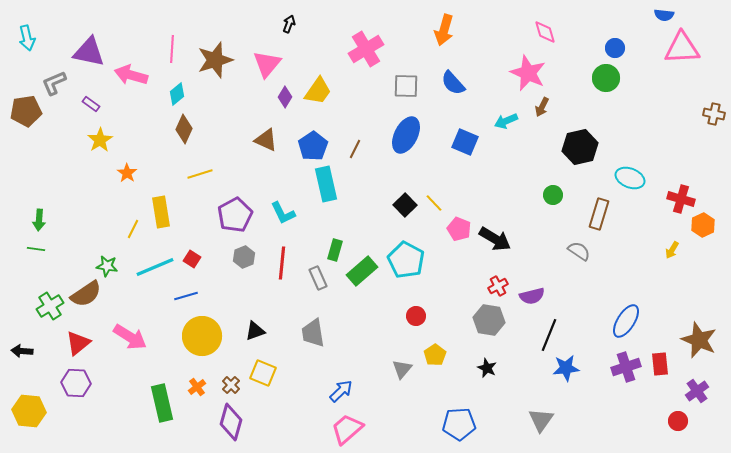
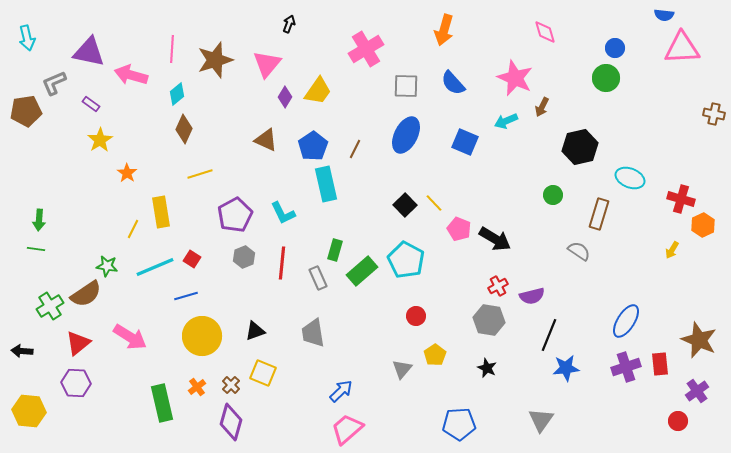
pink star at (528, 73): moved 13 px left, 5 px down
